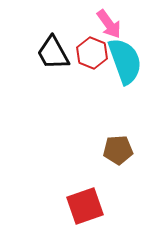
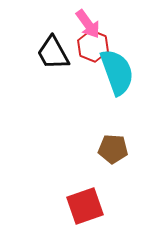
pink arrow: moved 21 px left
red hexagon: moved 1 px right, 7 px up
cyan semicircle: moved 8 px left, 11 px down
brown pentagon: moved 5 px left, 1 px up; rotated 8 degrees clockwise
